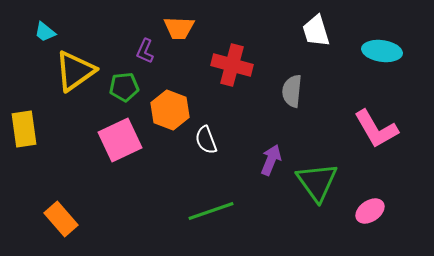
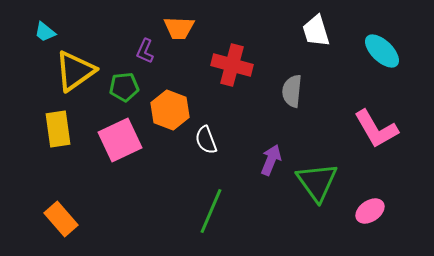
cyan ellipse: rotated 36 degrees clockwise
yellow rectangle: moved 34 px right
green line: rotated 48 degrees counterclockwise
